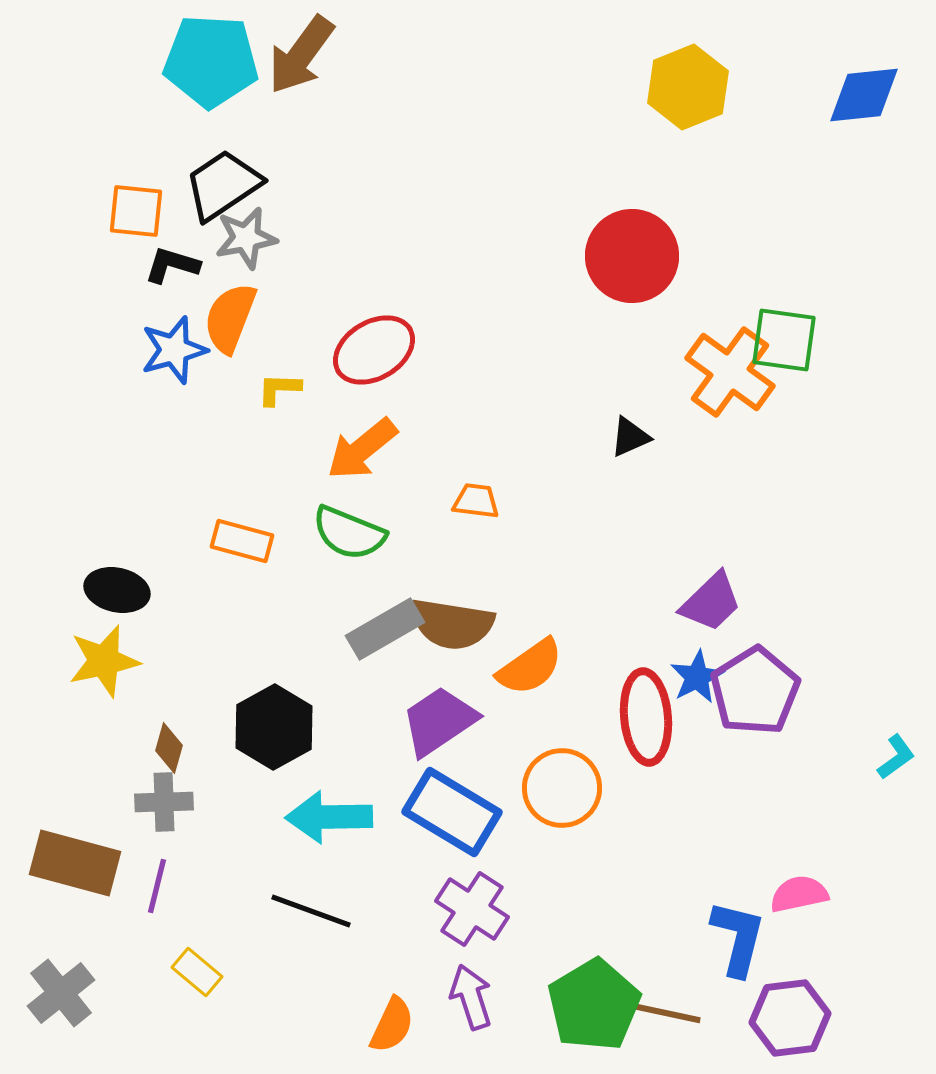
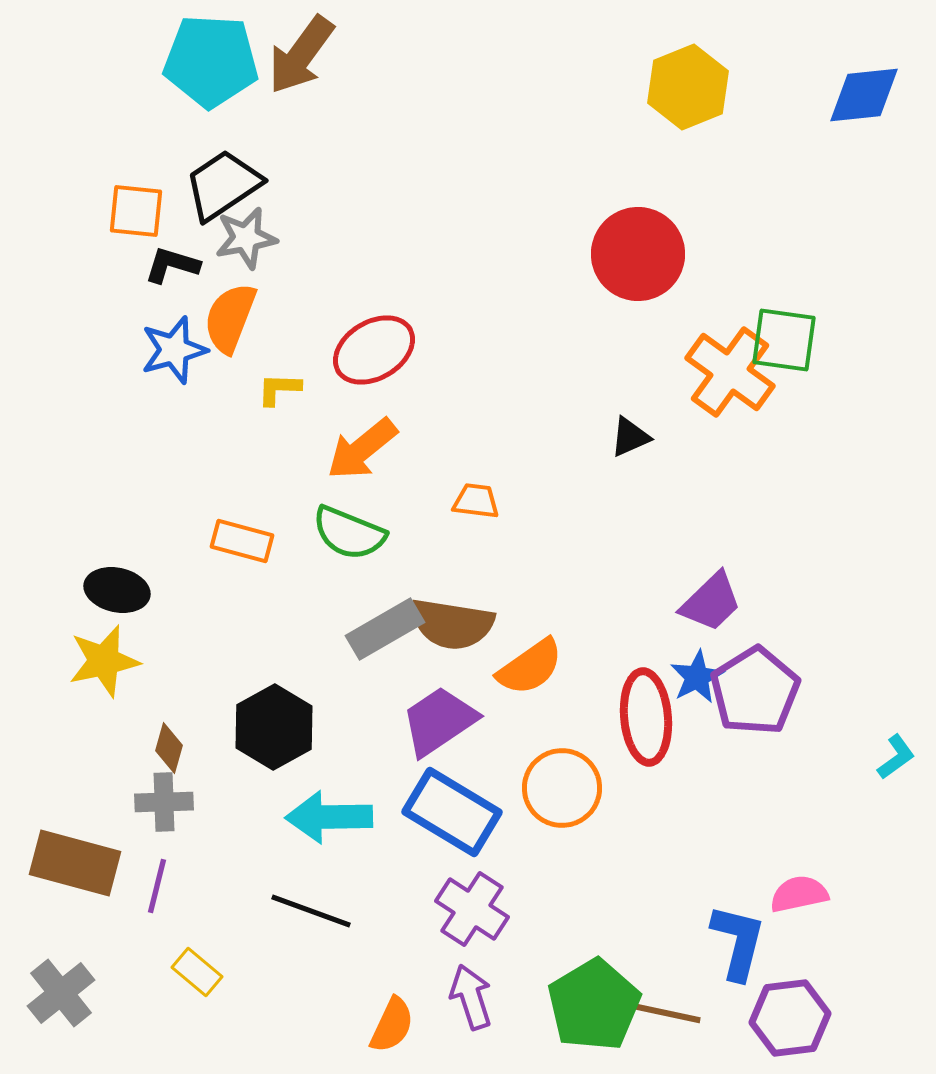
red circle at (632, 256): moved 6 px right, 2 px up
blue L-shape at (738, 938): moved 4 px down
